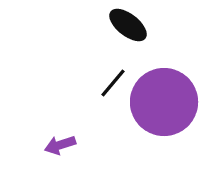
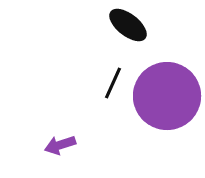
black line: rotated 16 degrees counterclockwise
purple circle: moved 3 px right, 6 px up
